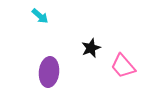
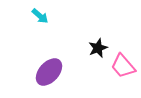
black star: moved 7 px right
purple ellipse: rotated 36 degrees clockwise
